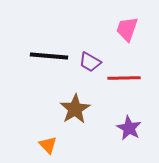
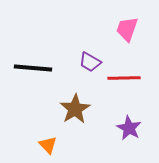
black line: moved 16 px left, 12 px down
